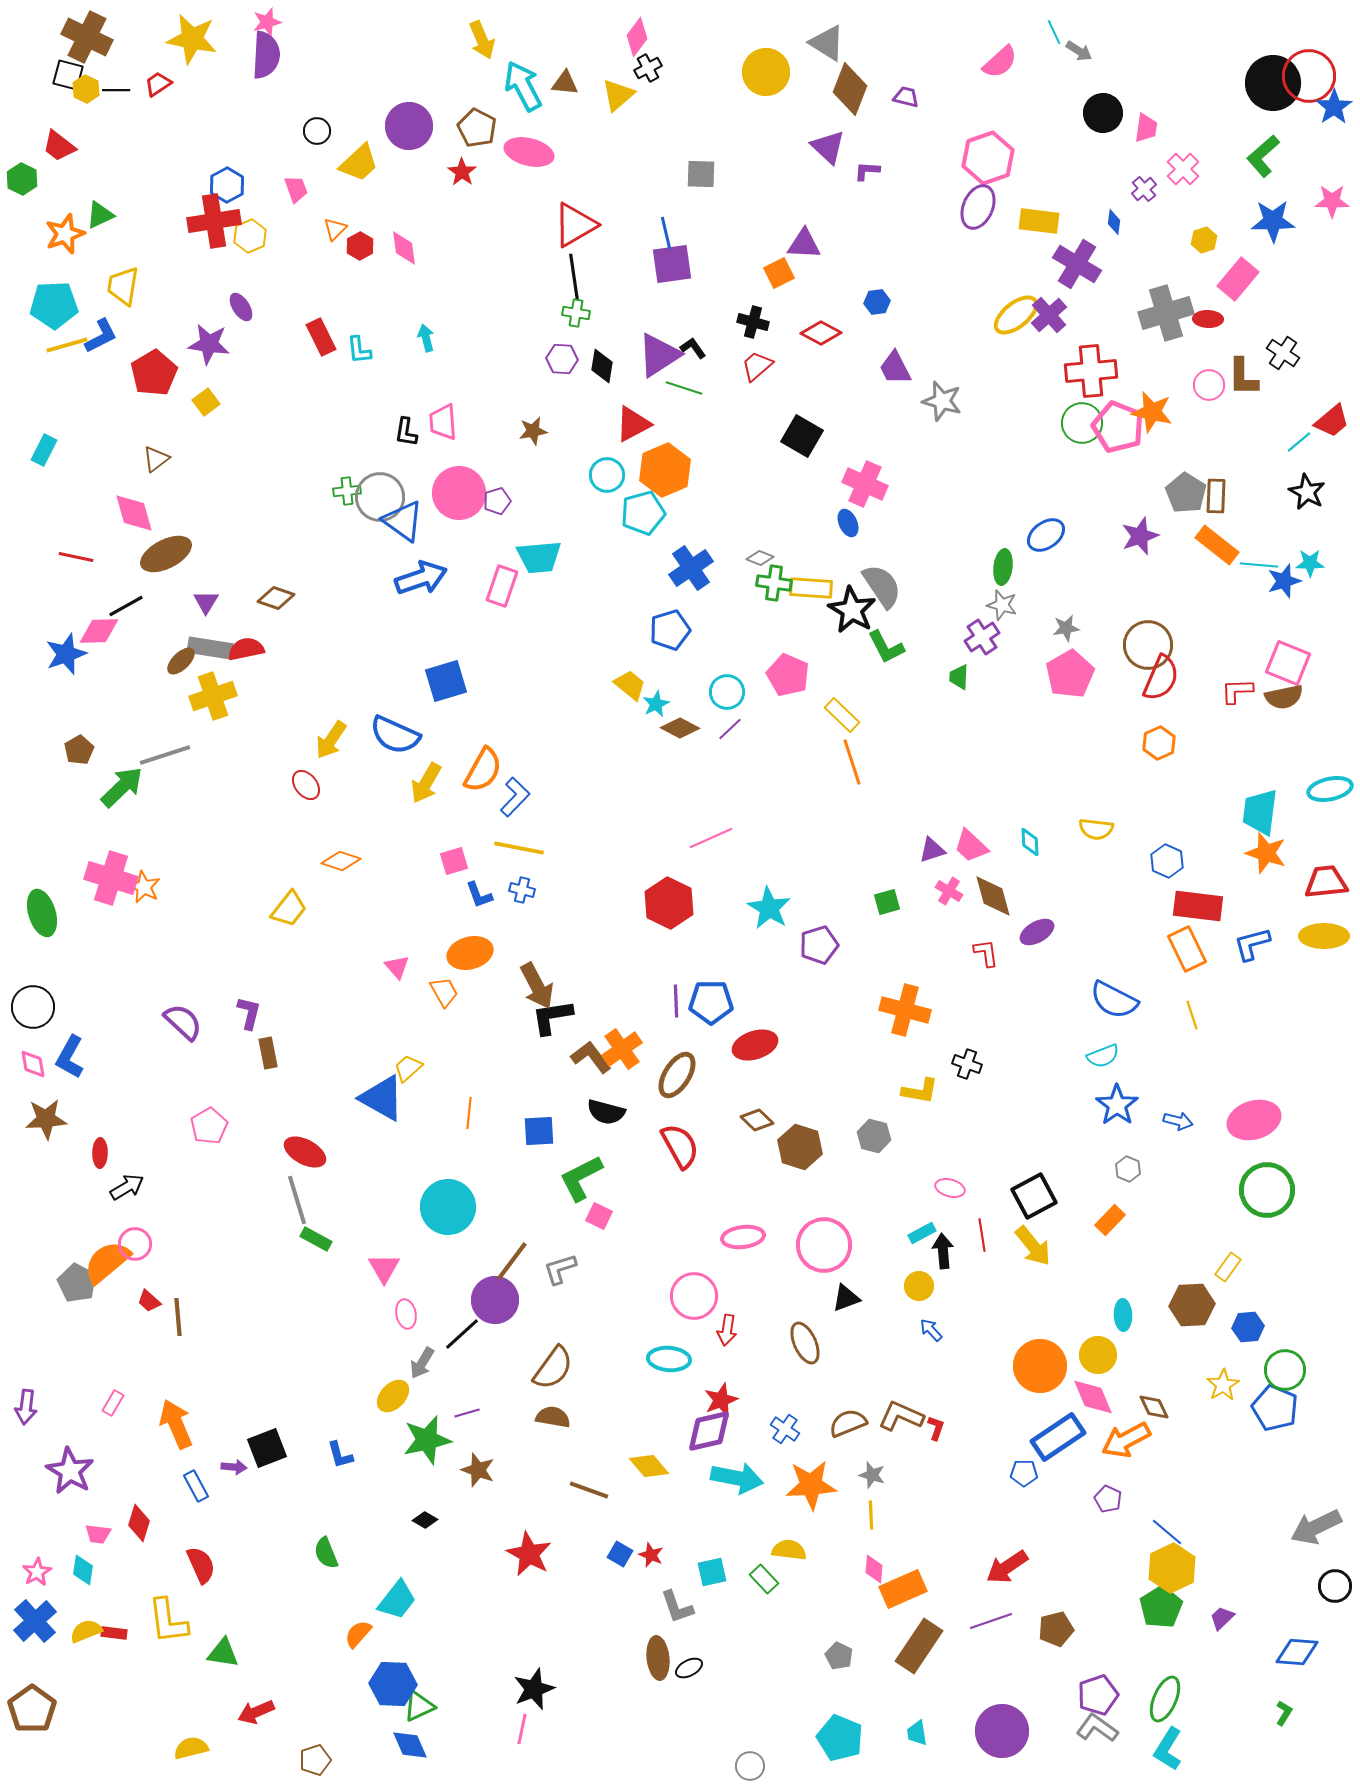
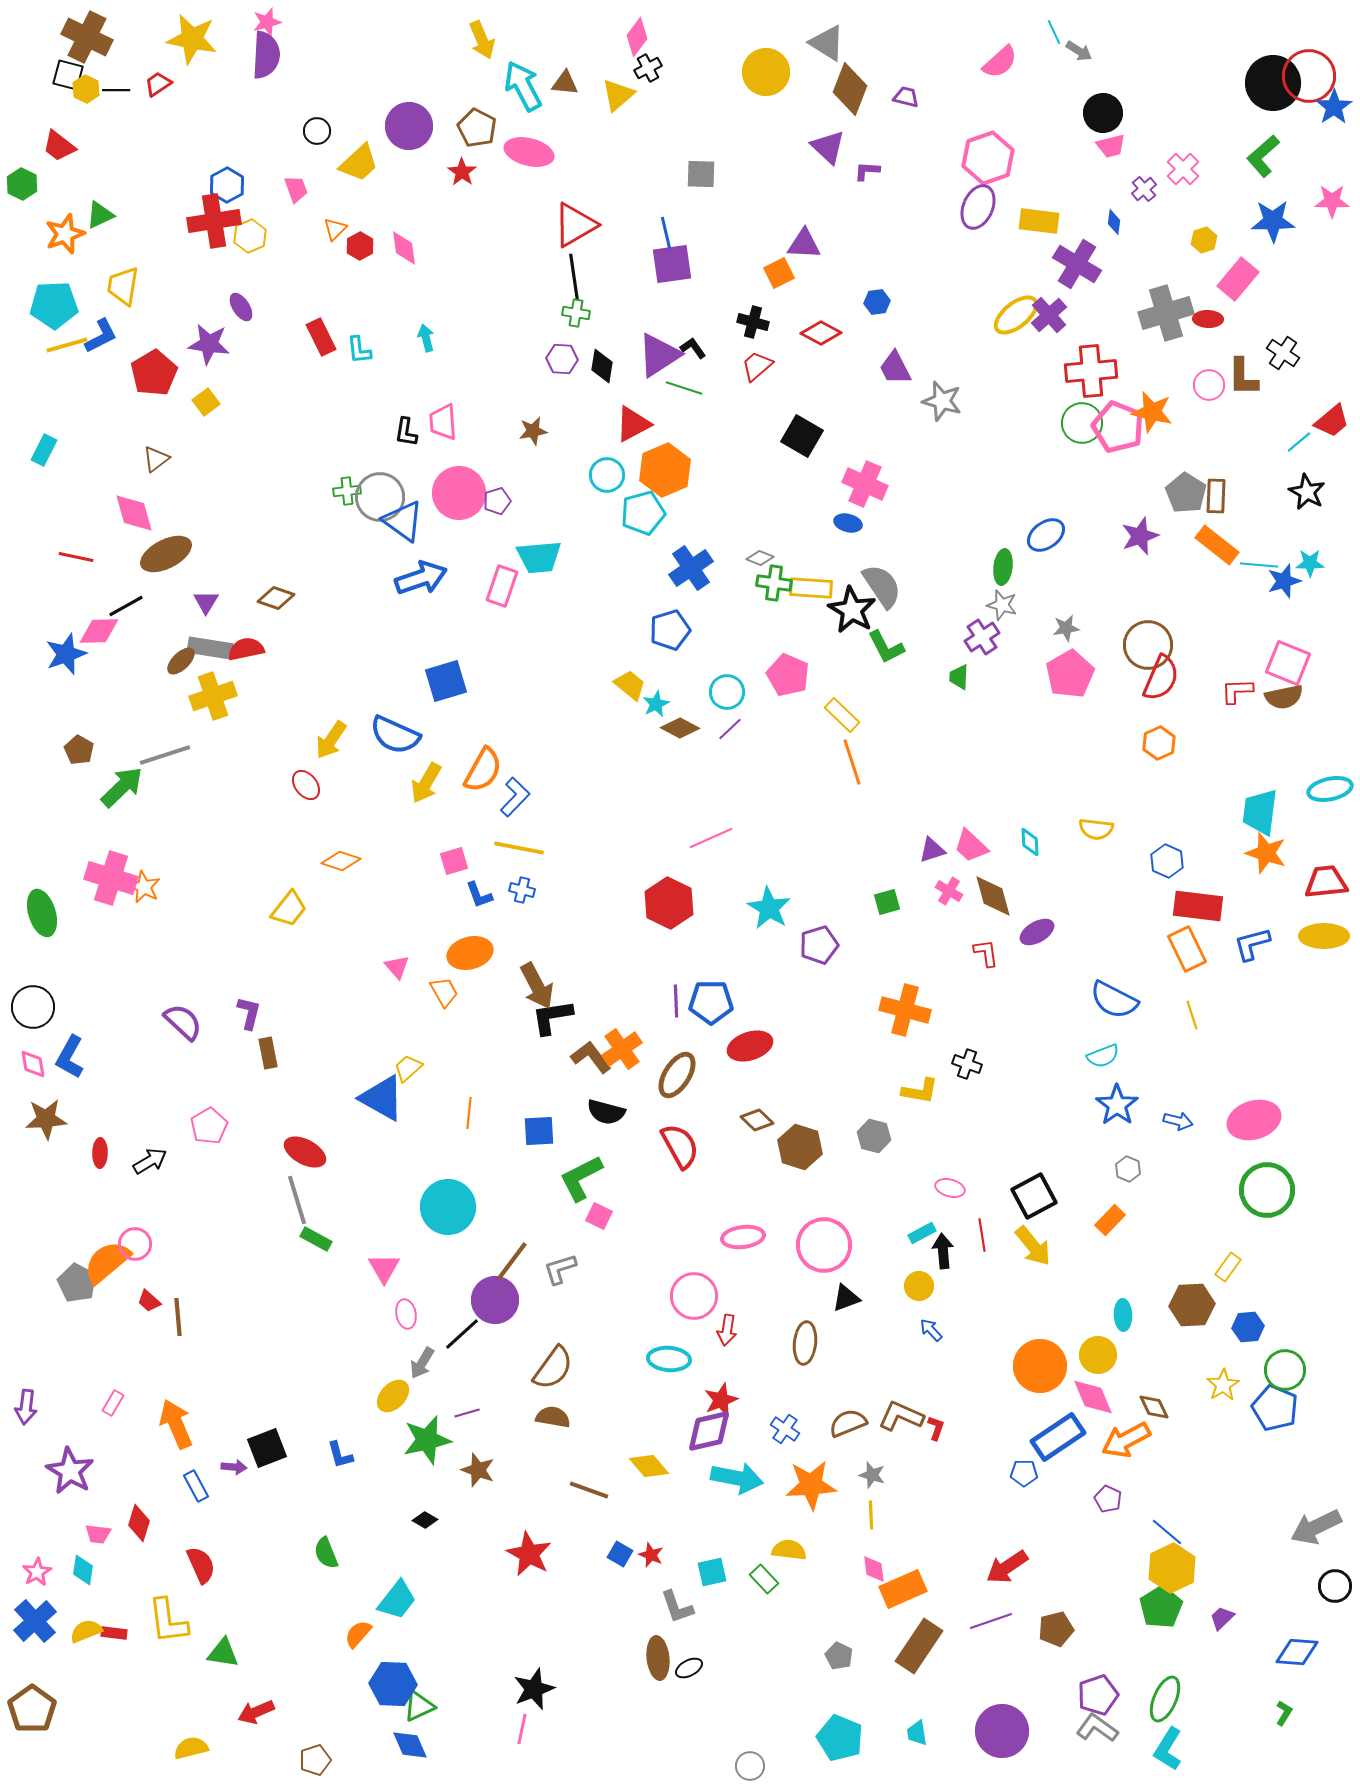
pink trapezoid at (1146, 128): moved 35 px left, 18 px down; rotated 68 degrees clockwise
green hexagon at (22, 179): moved 5 px down
blue ellipse at (848, 523): rotated 52 degrees counterclockwise
brown pentagon at (79, 750): rotated 12 degrees counterclockwise
red ellipse at (755, 1045): moved 5 px left, 1 px down
black arrow at (127, 1187): moved 23 px right, 26 px up
brown ellipse at (805, 1343): rotated 30 degrees clockwise
pink diamond at (874, 1569): rotated 12 degrees counterclockwise
